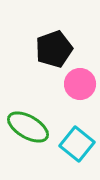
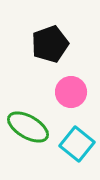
black pentagon: moved 4 px left, 5 px up
pink circle: moved 9 px left, 8 px down
